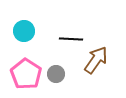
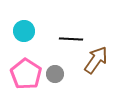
gray circle: moved 1 px left
